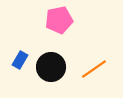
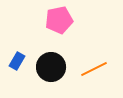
blue rectangle: moved 3 px left, 1 px down
orange line: rotated 8 degrees clockwise
